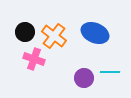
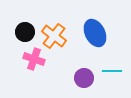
blue ellipse: rotated 40 degrees clockwise
cyan line: moved 2 px right, 1 px up
